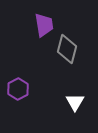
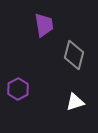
gray diamond: moved 7 px right, 6 px down
white triangle: rotated 42 degrees clockwise
